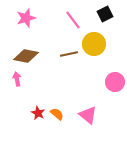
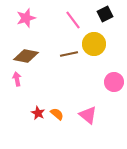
pink circle: moved 1 px left
